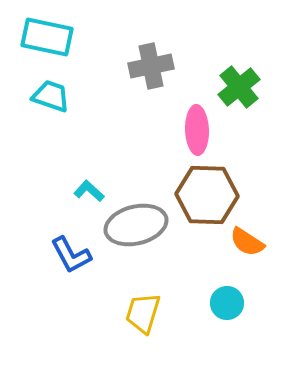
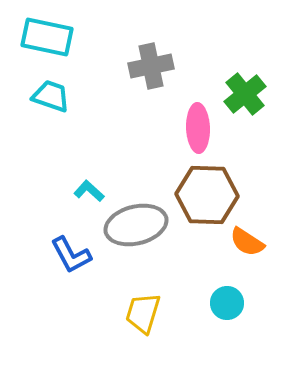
green cross: moved 6 px right, 7 px down
pink ellipse: moved 1 px right, 2 px up
